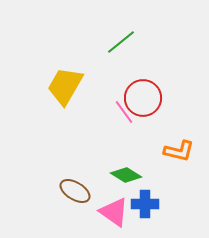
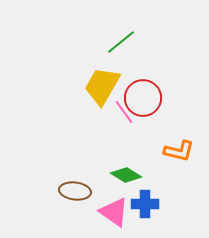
yellow trapezoid: moved 37 px right
brown ellipse: rotated 24 degrees counterclockwise
